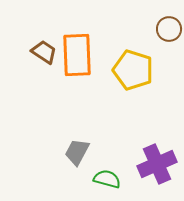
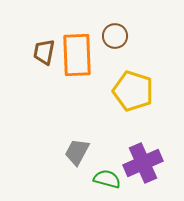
brown circle: moved 54 px left, 7 px down
brown trapezoid: rotated 112 degrees counterclockwise
yellow pentagon: moved 21 px down
purple cross: moved 14 px left, 1 px up
